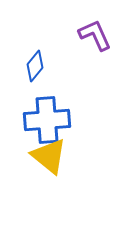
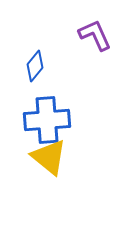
yellow triangle: moved 1 px down
